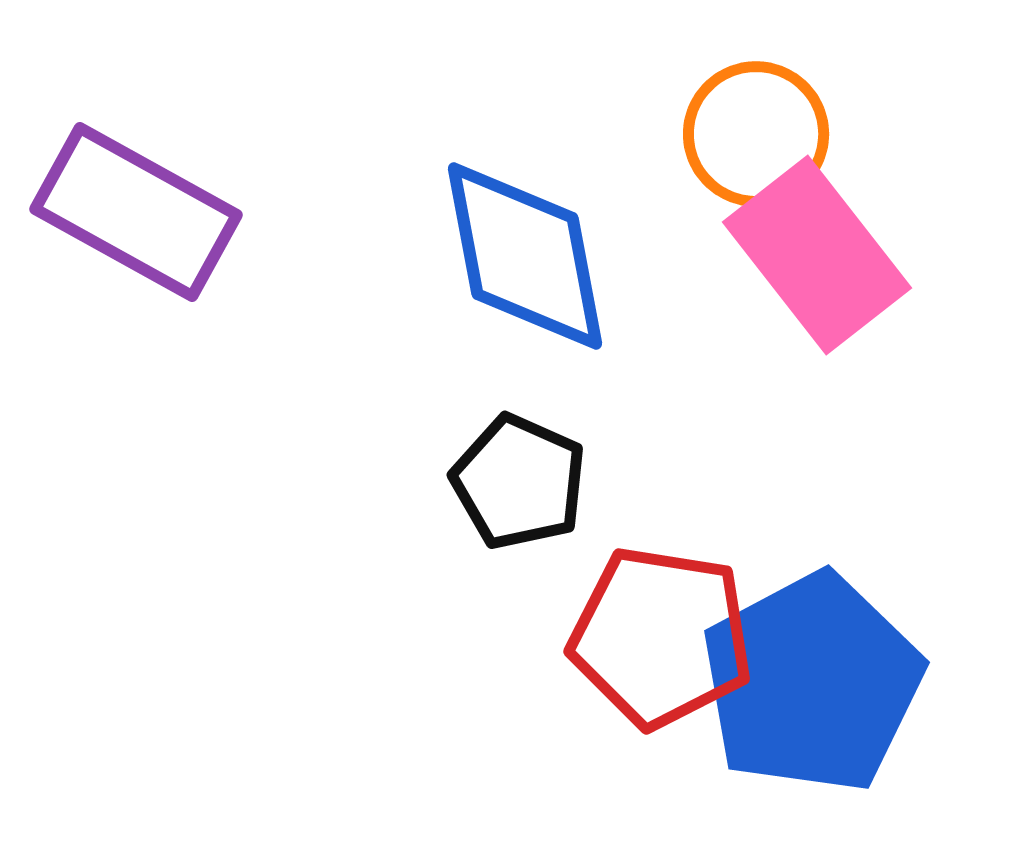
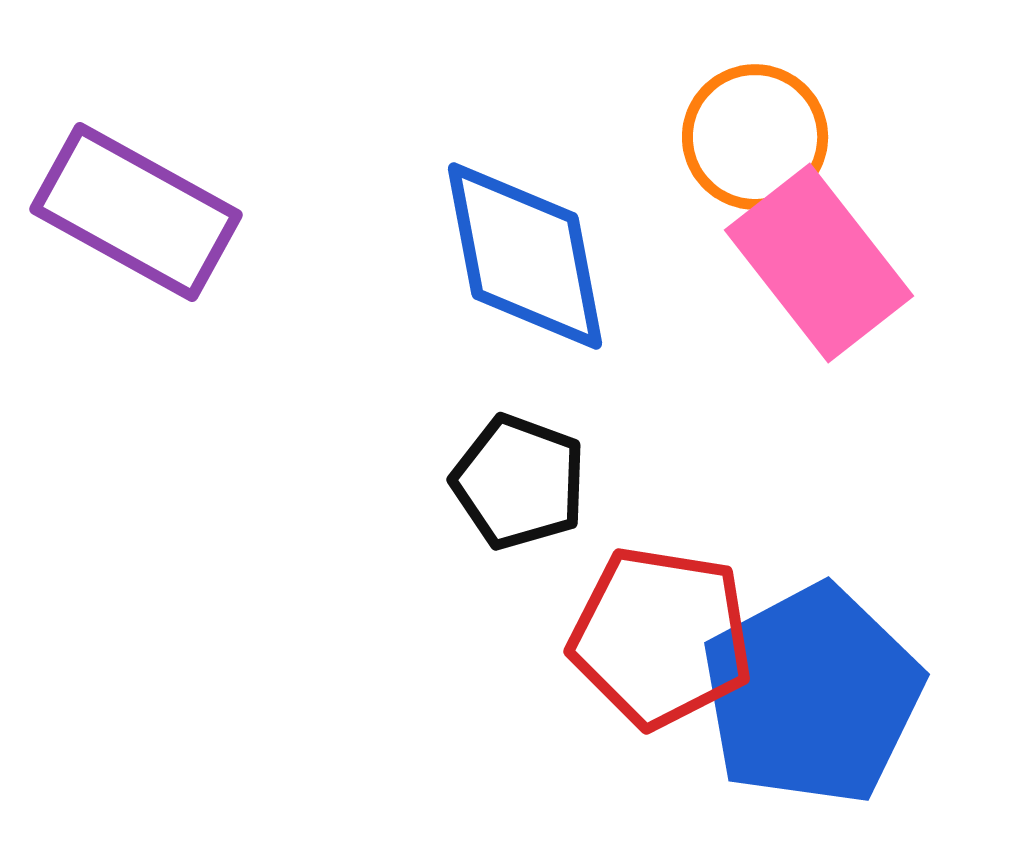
orange circle: moved 1 px left, 3 px down
pink rectangle: moved 2 px right, 8 px down
black pentagon: rotated 4 degrees counterclockwise
blue pentagon: moved 12 px down
